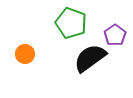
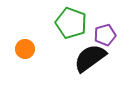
purple pentagon: moved 10 px left; rotated 20 degrees clockwise
orange circle: moved 5 px up
